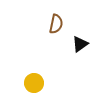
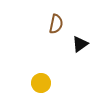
yellow circle: moved 7 px right
